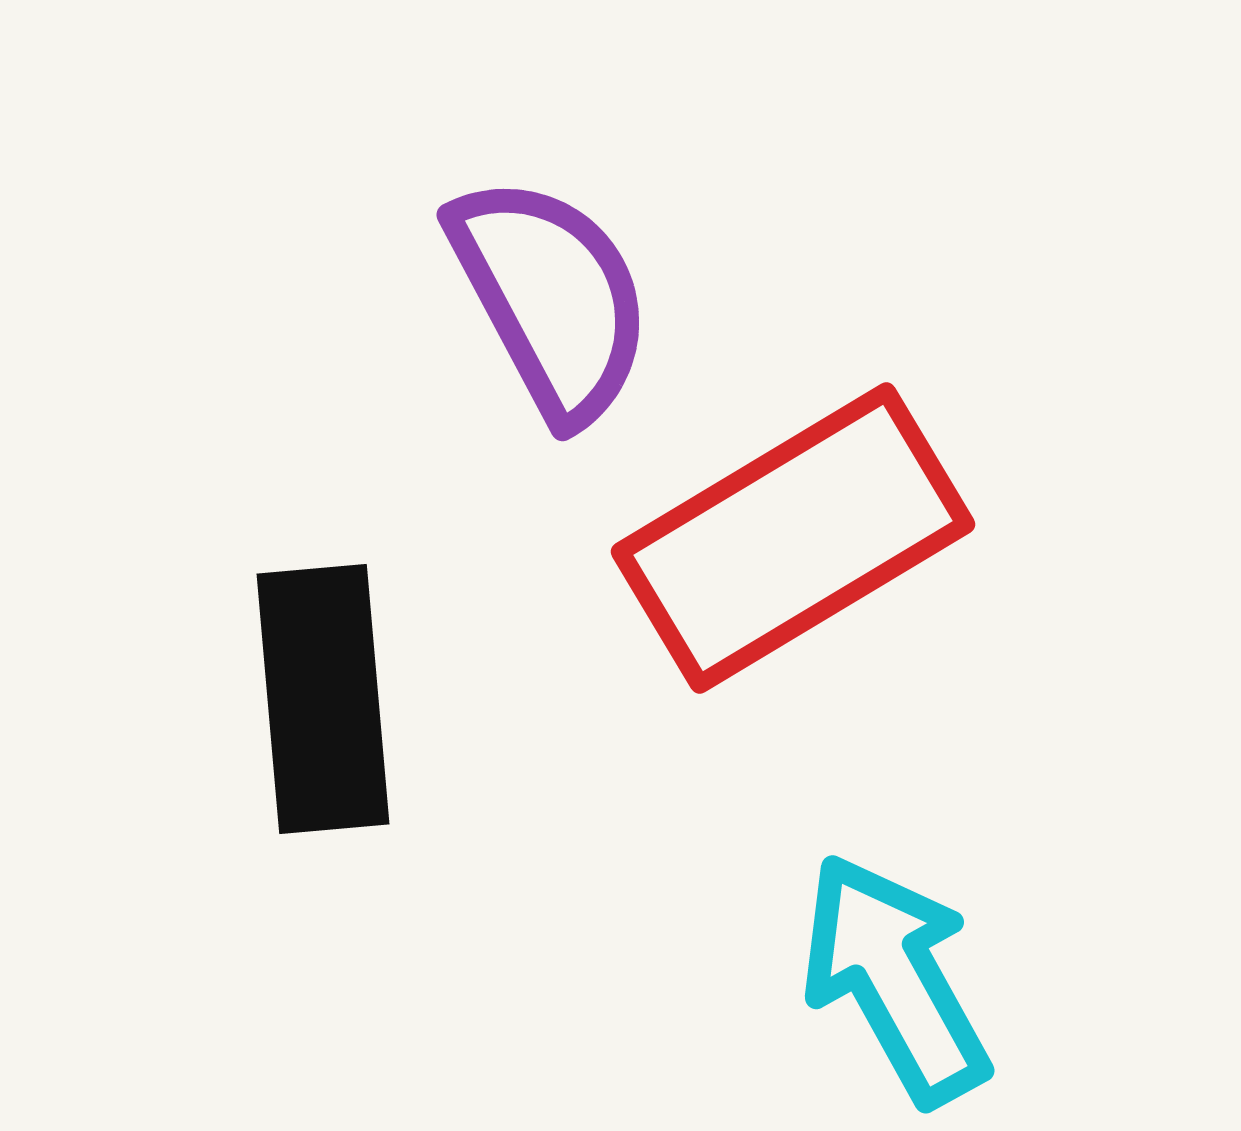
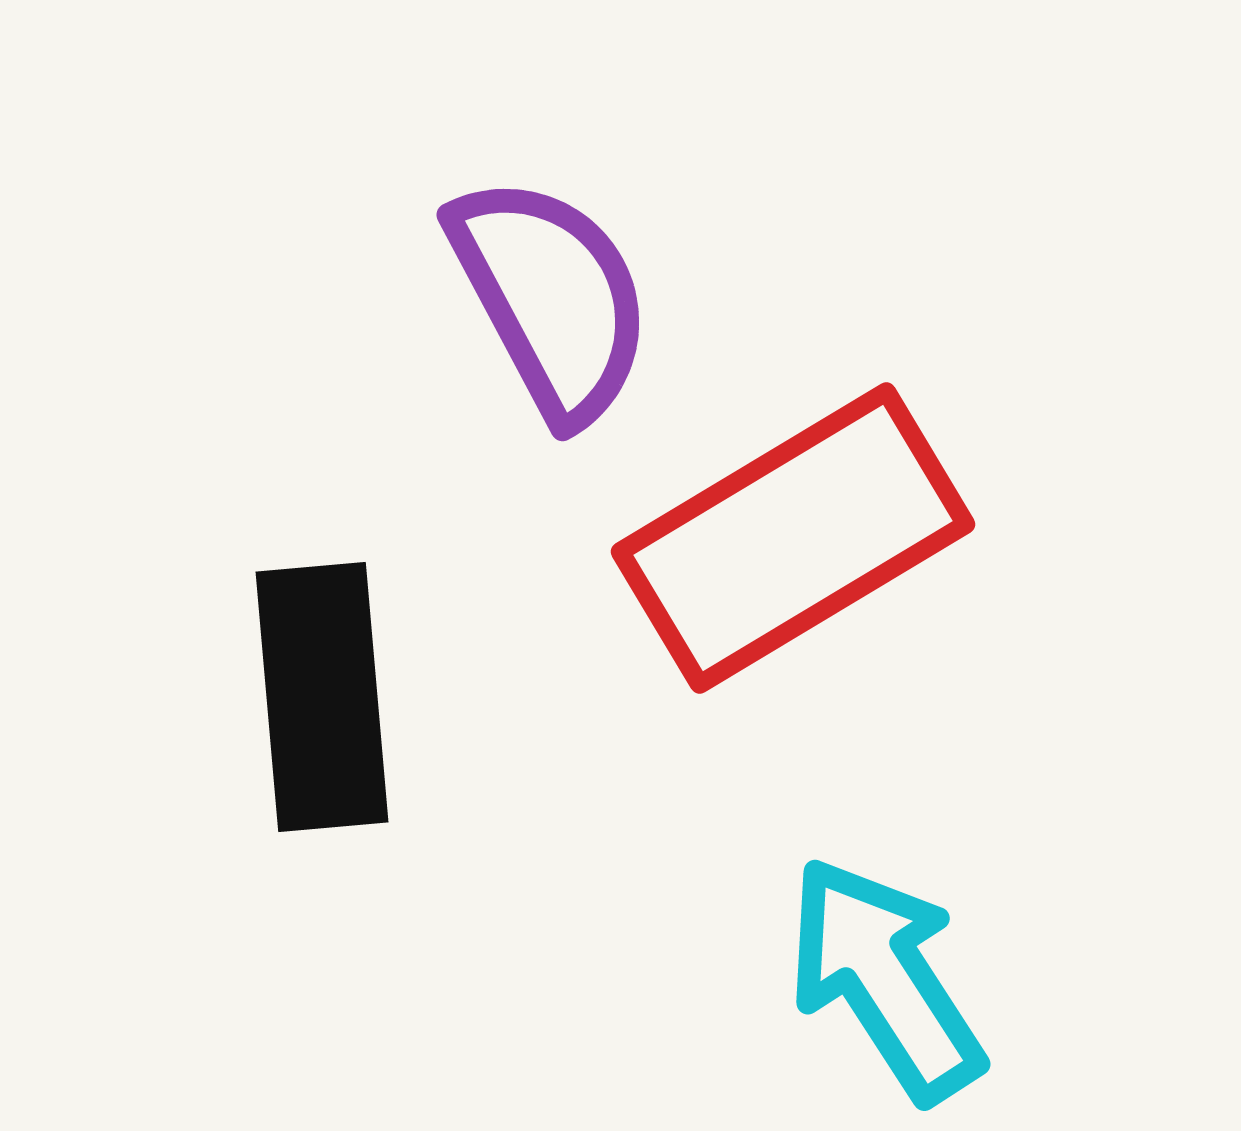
black rectangle: moved 1 px left, 2 px up
cyan arrow: moved 10 px left; rotated 4 degrees counterclockwise
